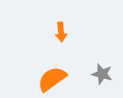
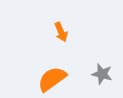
orange arrow: rotated 18 degrees counterclockwise
